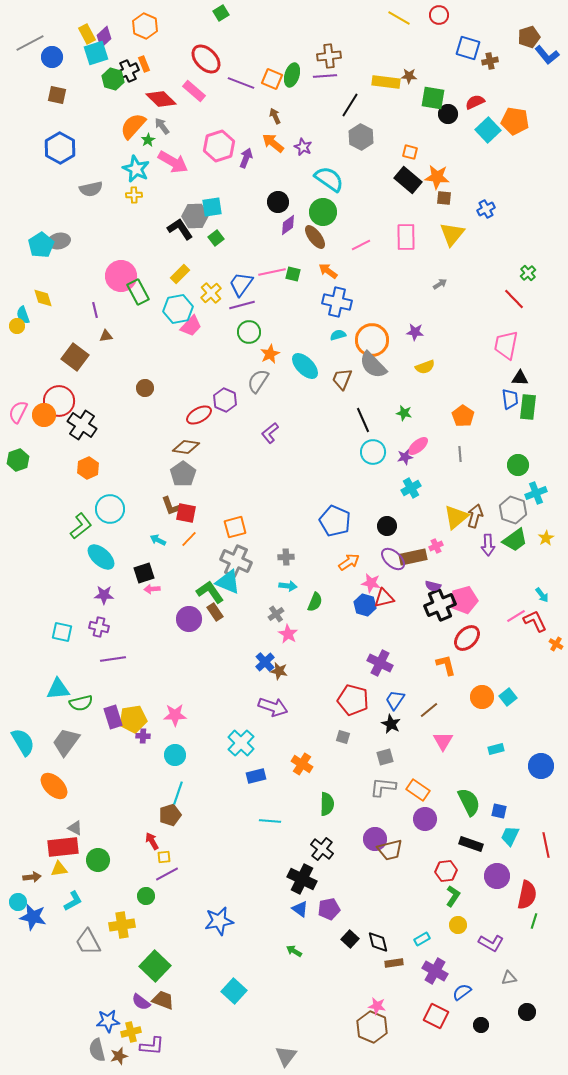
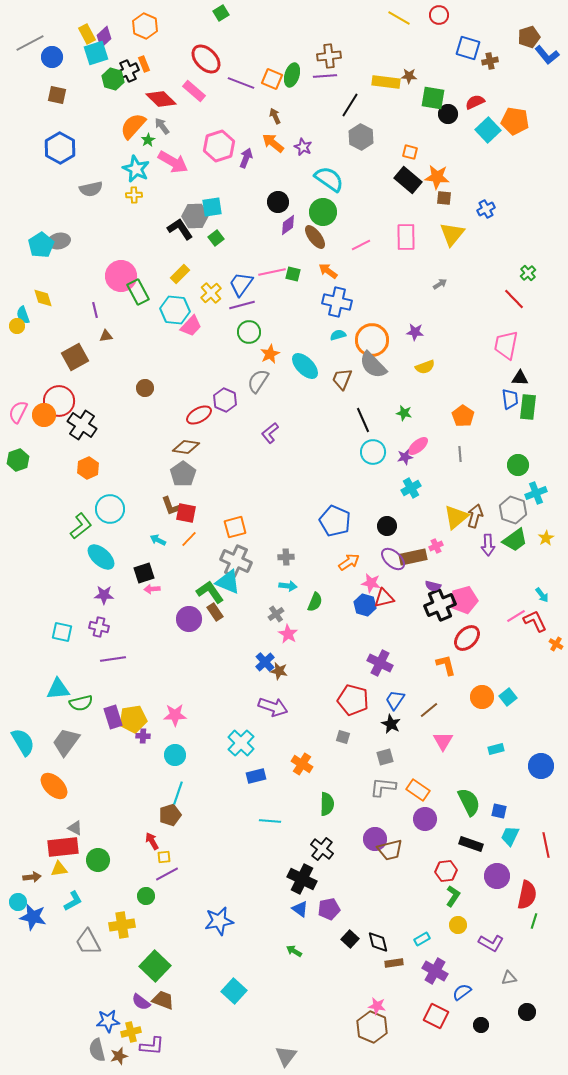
cyan hexagon at (178, 309): moved 3 px left, 1 px down; rotated 16 degrees clockwise
brown square at (75, 357): rotated 24 degrees clockwise
